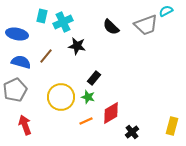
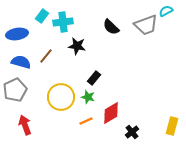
cyan rectangle: rotated 24 degrees clockwise
cyan cross: rotated 18 degrees clockwise
blue ellipse: rotated 20 degrees counterclockwise
